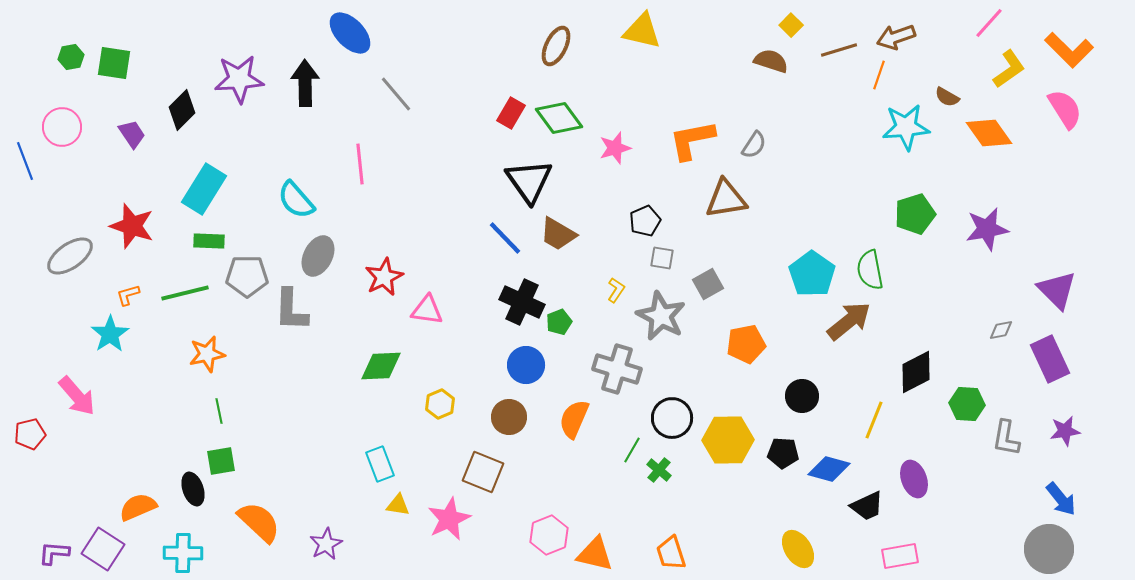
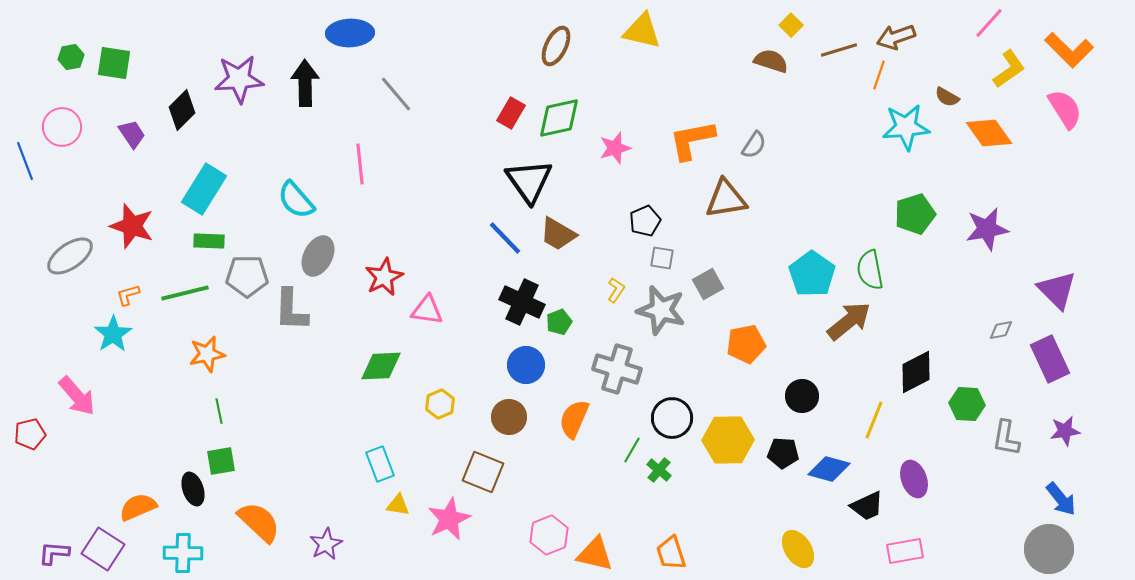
blue ellipse at (350, 33): rotated 48 degrees counterclockwise
green diamond at (559, 118): rotated 66 degrees counterclockwise
gray star at (661, 316): moved 6 px up; rotated 12 degrees counterclockwise
cyan star at (110, 334): moved 3 px right
pink rectangle at (900, 556): moved 5 px right, 5 px up
